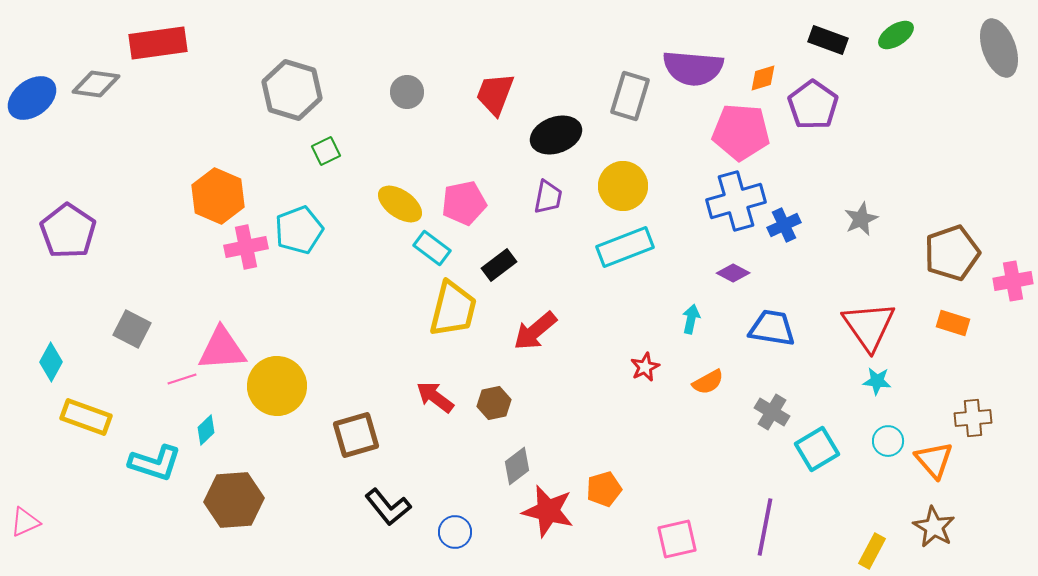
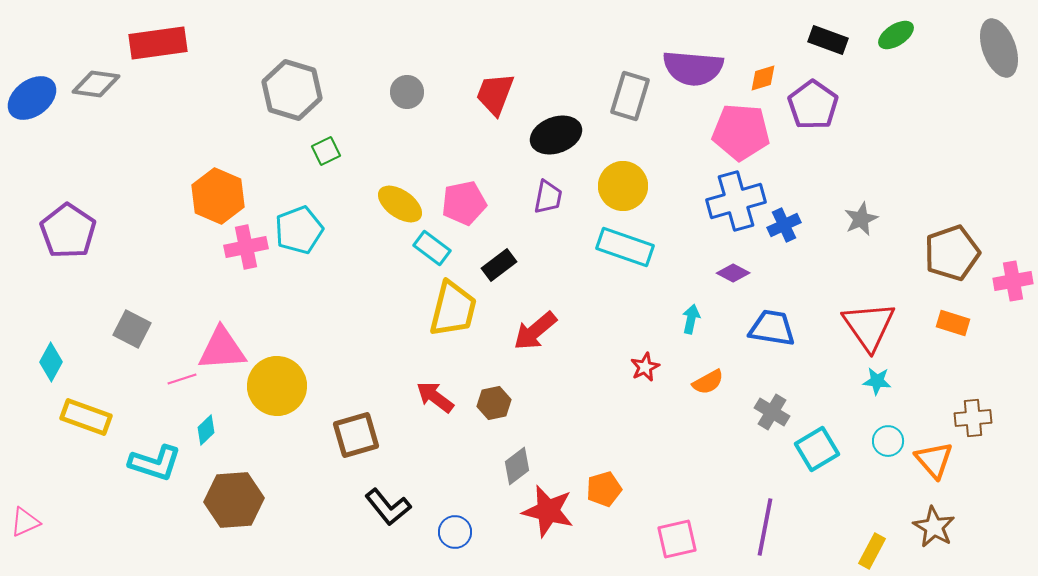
cyan rectangle at (625, 247): rotated 40 degrees clockwise
